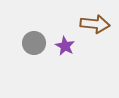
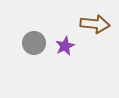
purple star: rotated 18 degrees clockwise
